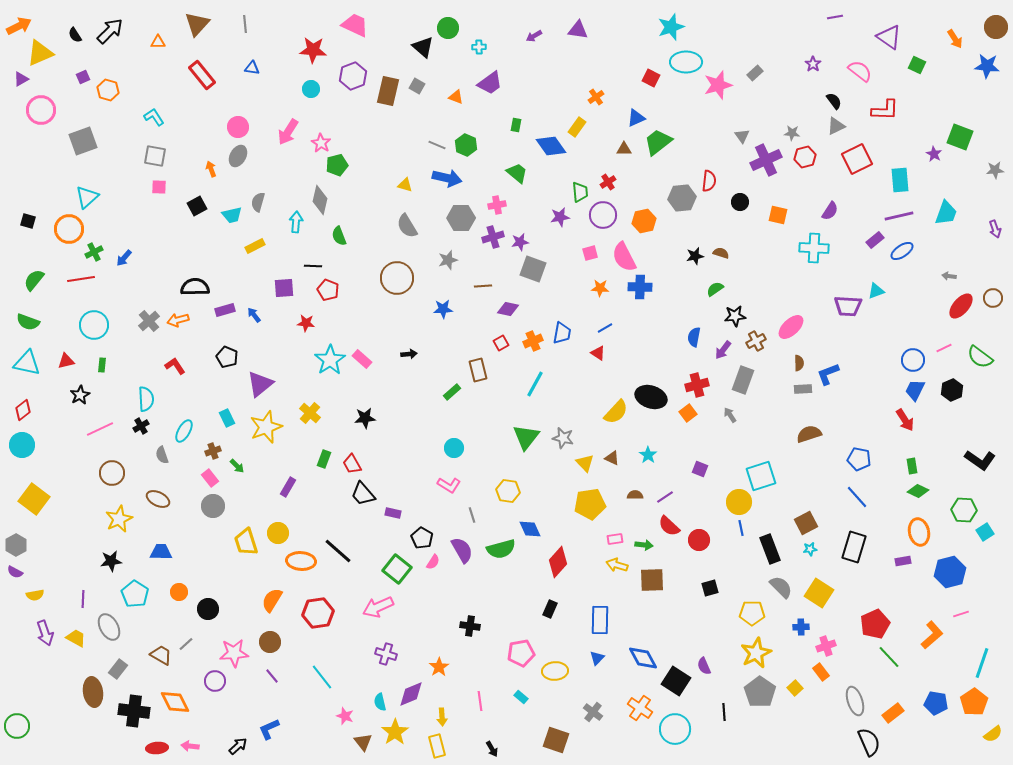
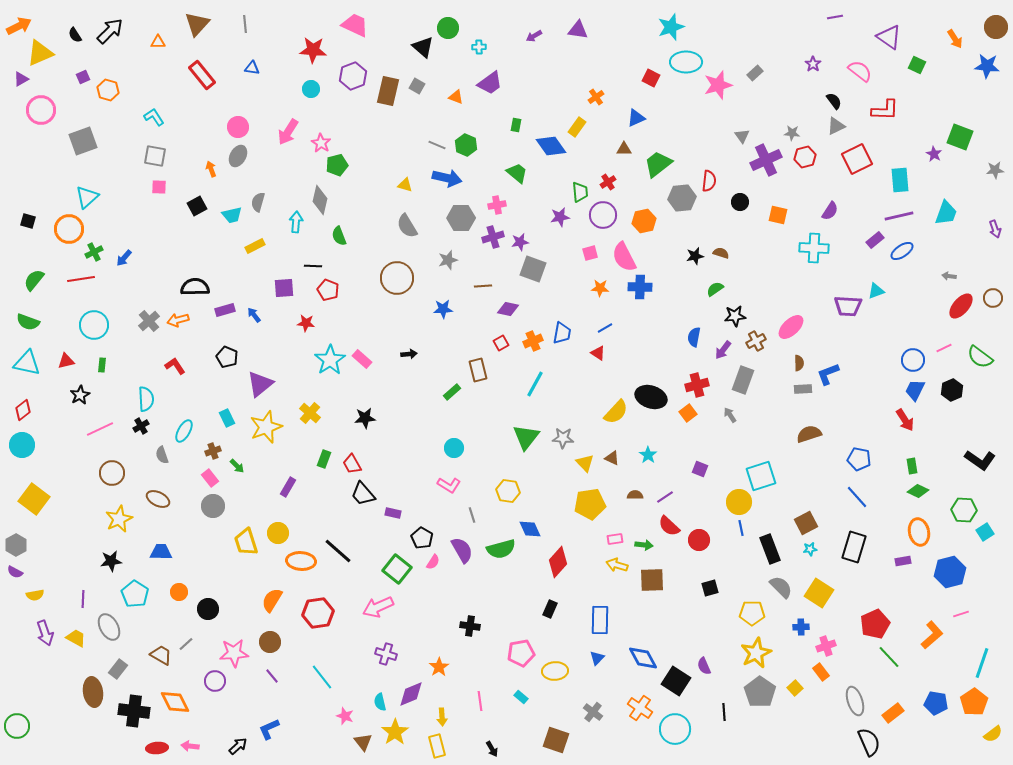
green trapezoid at (658, 142): moved 22 px down
gray star at (563, 438): rotated 10 degrees counterclockwise
